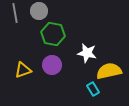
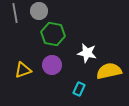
cyan rectangle: moved 14 px left; rotated 56 degrees clockwise
